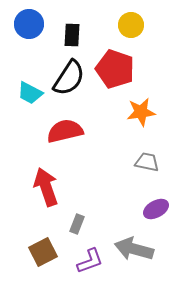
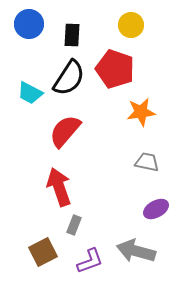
red semicircle: rotated 36 degrees counterclockwise
red arrow: moved 13 px right
gray rectangle: moved 3 px left, 1 px down
gray arrow: moved 2 px right, 2 px down
